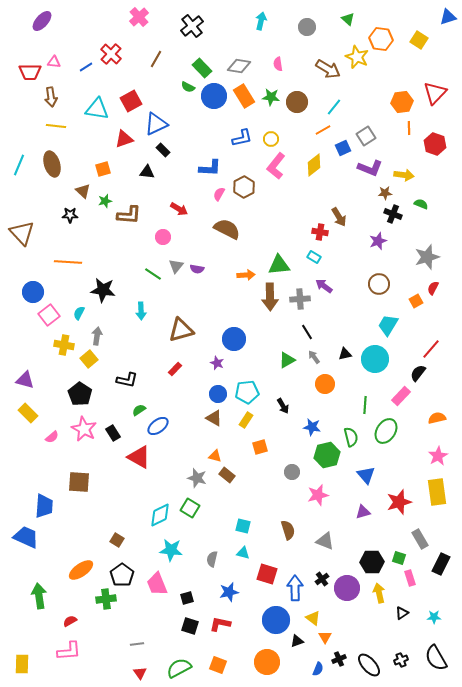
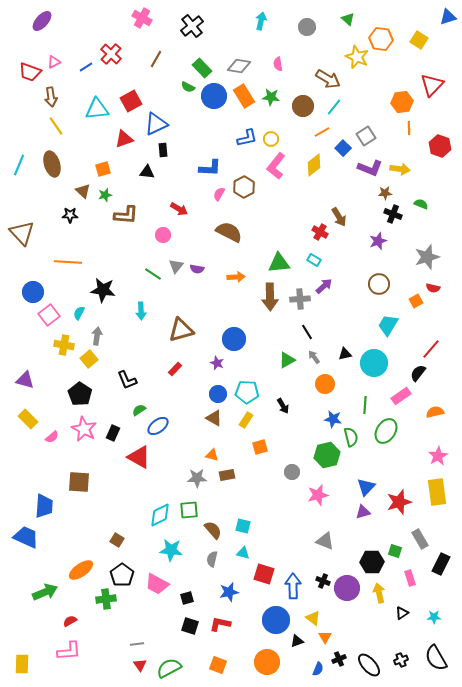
pink cross at (139, 17): moved 3 px right, 1 px down; rotated 18 degrees counterclockwise
pink triangle at (54, 62): rotated 32 degrees counterclockwise
brown arrow at (328, 69): moved 10 px down
red trapezoid at (30, 72): rotated 20 degrees clockwise
red triangle at (435, 93): moved 3 px left, 8 px up
brown circle at (297, 102): moved 6 px right, 4 px down
cyan triangle at (97, 109): rotated 15 degrees counterclockwise
yellow line at (56, 126): rotated 48 degrees clockwise
orange line at (323, 130): moved 1 px left, 2 px down
blue L-shape at (242, 138): moved 5 px right
red hexagon at (435, 144): moved 5 px right, 2 px down
blue square at (343, 148): rotated 21 degrees counterclockwise
black rectangle at (163, 150): rotated 40 degrees clockwise
yellow arrow at (404, 175): moved 4 px left, 6 px up
green star at (105, 201): moved 6 px up
brown L-shape at (129, 215): moved 3 px left
brown semicircle at (227, 229): moved 2 px right, 3 px down
red cross at (320, 232): rotated 21 degrees clockwise
pink circle at (163, 237): moved 2 px up
cyan rectangle at (314, 257): moved 3 px down
green triangle at (279, 265): moved 2 px up
orange arrow at (246, 275): moved 10 px left, 2 px down
purple arrow at (324, 286): rotated 102 degrees clockwise
red semicircle at (433, 288): rotated 104 degrees counterclockwise
cyan circle at (375, 359): moved 1 px left, 4 px down
black L-shape at (127, 380): rotated 55 degrees clockwise
cyan pentagon at (247, 392): rotated 10 degrees clockwise
pink rectangle at (401, 396): rotated 12 degrees clockwise
yellow rectangle at (28, 413): moved 6 px down
orange semicircle at (437, 418): moved 2 px left, 6 px up
blue star at (312, 427): moved 21 px right, 8 px up
black rectangle at (113, 433): rotated 56 degrees clockwise
orange triangle at (215, 456): moved 3 px left, 1 px up
brown rectangle at (227, 475): rotated 49 degrees counterclockwise
blue triangle at (366, 475): moved 12 px down; rotated 24 degrees clockwise
gray star at (197, 478): rotated 18 degrees counterclockwise
green square at (190, 508): moved 1 px left, 2 px down; rotated 36 degrees counterclockwise
brown semicircle at (288, 530): moved 75 px left; rotated 24 degrees counterclockwise
green square at (399, 558): moved 4 px left, 7 px up
red square at (267, 574): moved 3 px left
black cross at (322, 579): moved 1 px right, 2 px down; rotated 32 degrees counterclockwise
pink trapezoid at (157, 584): rotated 40 degrees counterclockwise
blue arrow at (295, 588): moved 2 px left, 2 px up
green arrow at (39, 596): moved 6 px right, 4 px up; rotated 75 degrees clockwise
green semicircle at (179, 668): moved 10 px left
red triangle at (140, 673): moved 8 px up
